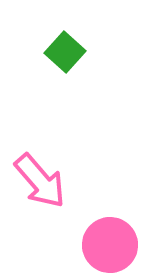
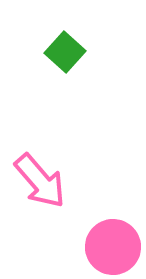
pink circle: moved 3 px right, 2 px down
